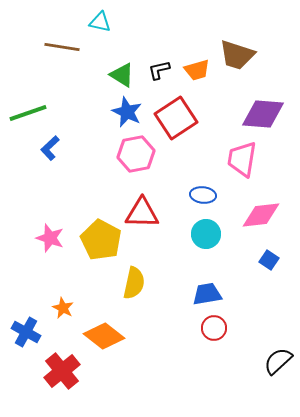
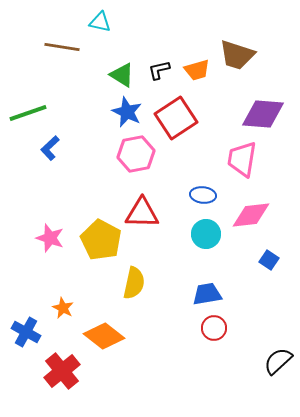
pink diamond: moved 10 px left
